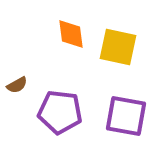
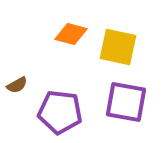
orange diamond: rotated 68 degrees counterclockwise
purple square: moved 14 px up
